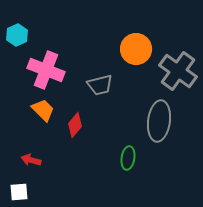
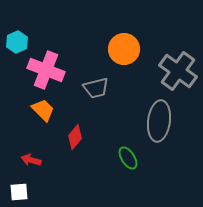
cyan hexagon: moved 7 px down
orange circle: moved 12 px left
gray trapezoid: moved 4 px left, 3 px down
red diamond: moved 12 px down
green ellipse: rotated 40 degrees counterclockwise
